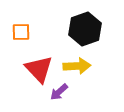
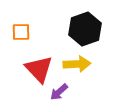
yellow arrow: moved 2 px up
